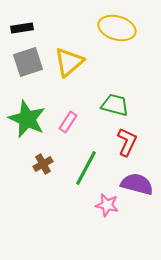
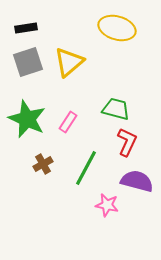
black rectangle: moved 4 px right
green trapezoid: moved 1 px right, 4 px down
purple semicircle: moved 3 px up
